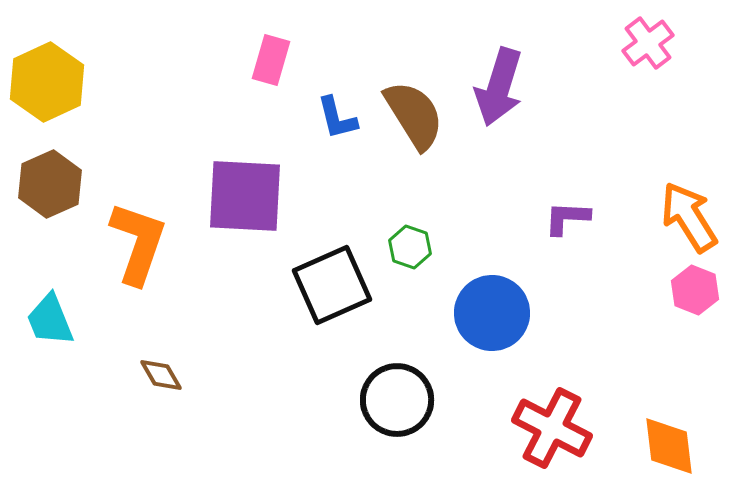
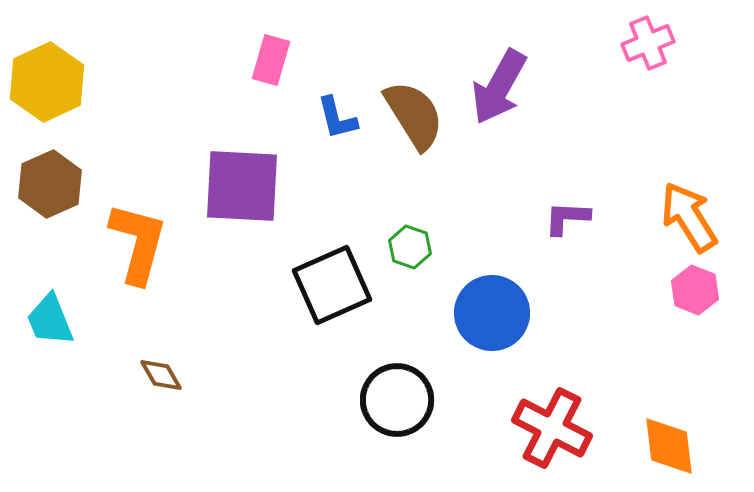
pink cross: rotated 15 degrees clockwise
purple arrow: rotated 12 degrees clockwise
purple square: moved 3 px left, 10 px up
orange L-shape: rotated 4 degrees counterclockwise
